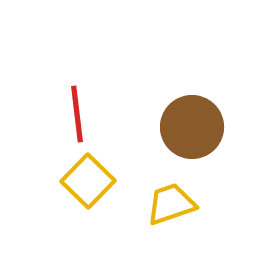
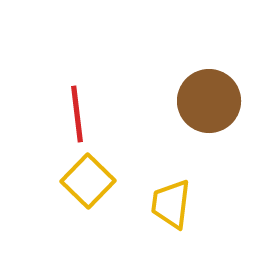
brown circle: moved 17 px right, 26 px up
yellow trapezoid: rotated 64 degrees counterclockwise
